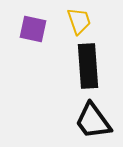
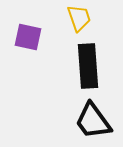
yellow trapezoid: moved 3 px up
purple square: moved 5 px left, 8 px down
